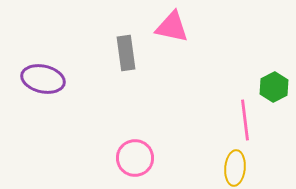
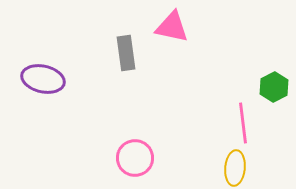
pink line: moved 2 px left, 3 px down
